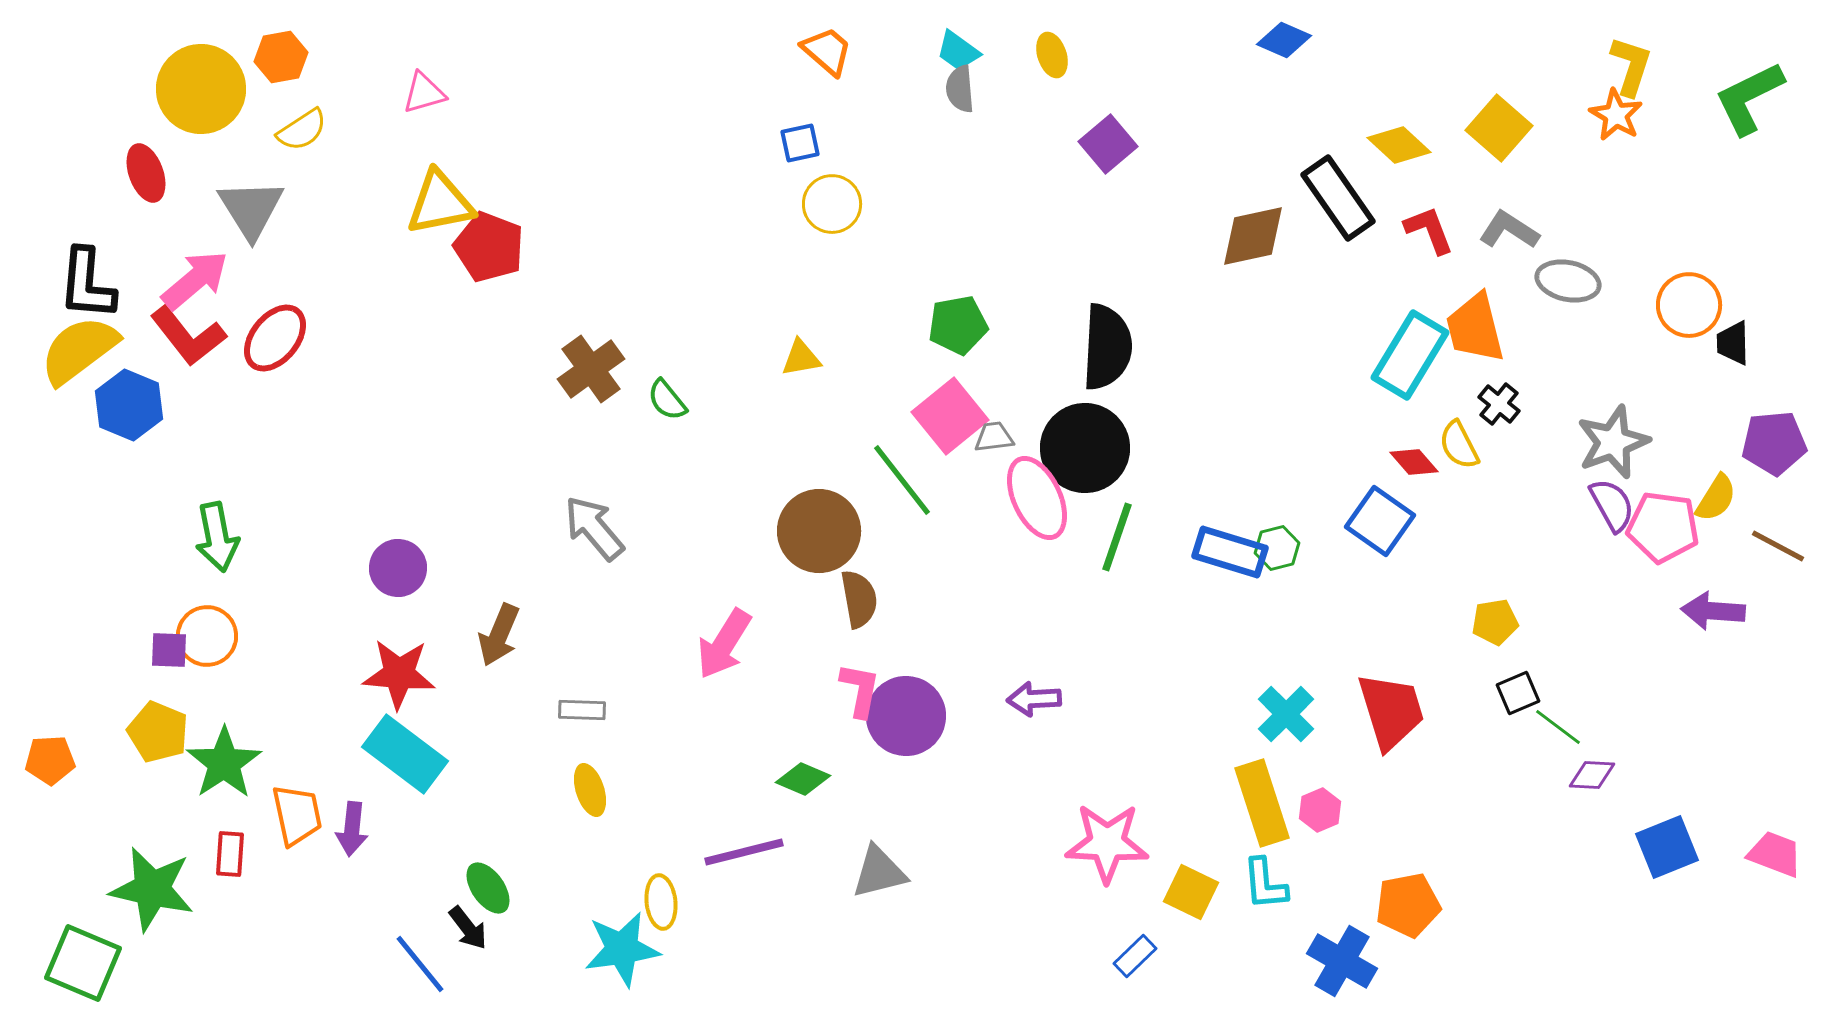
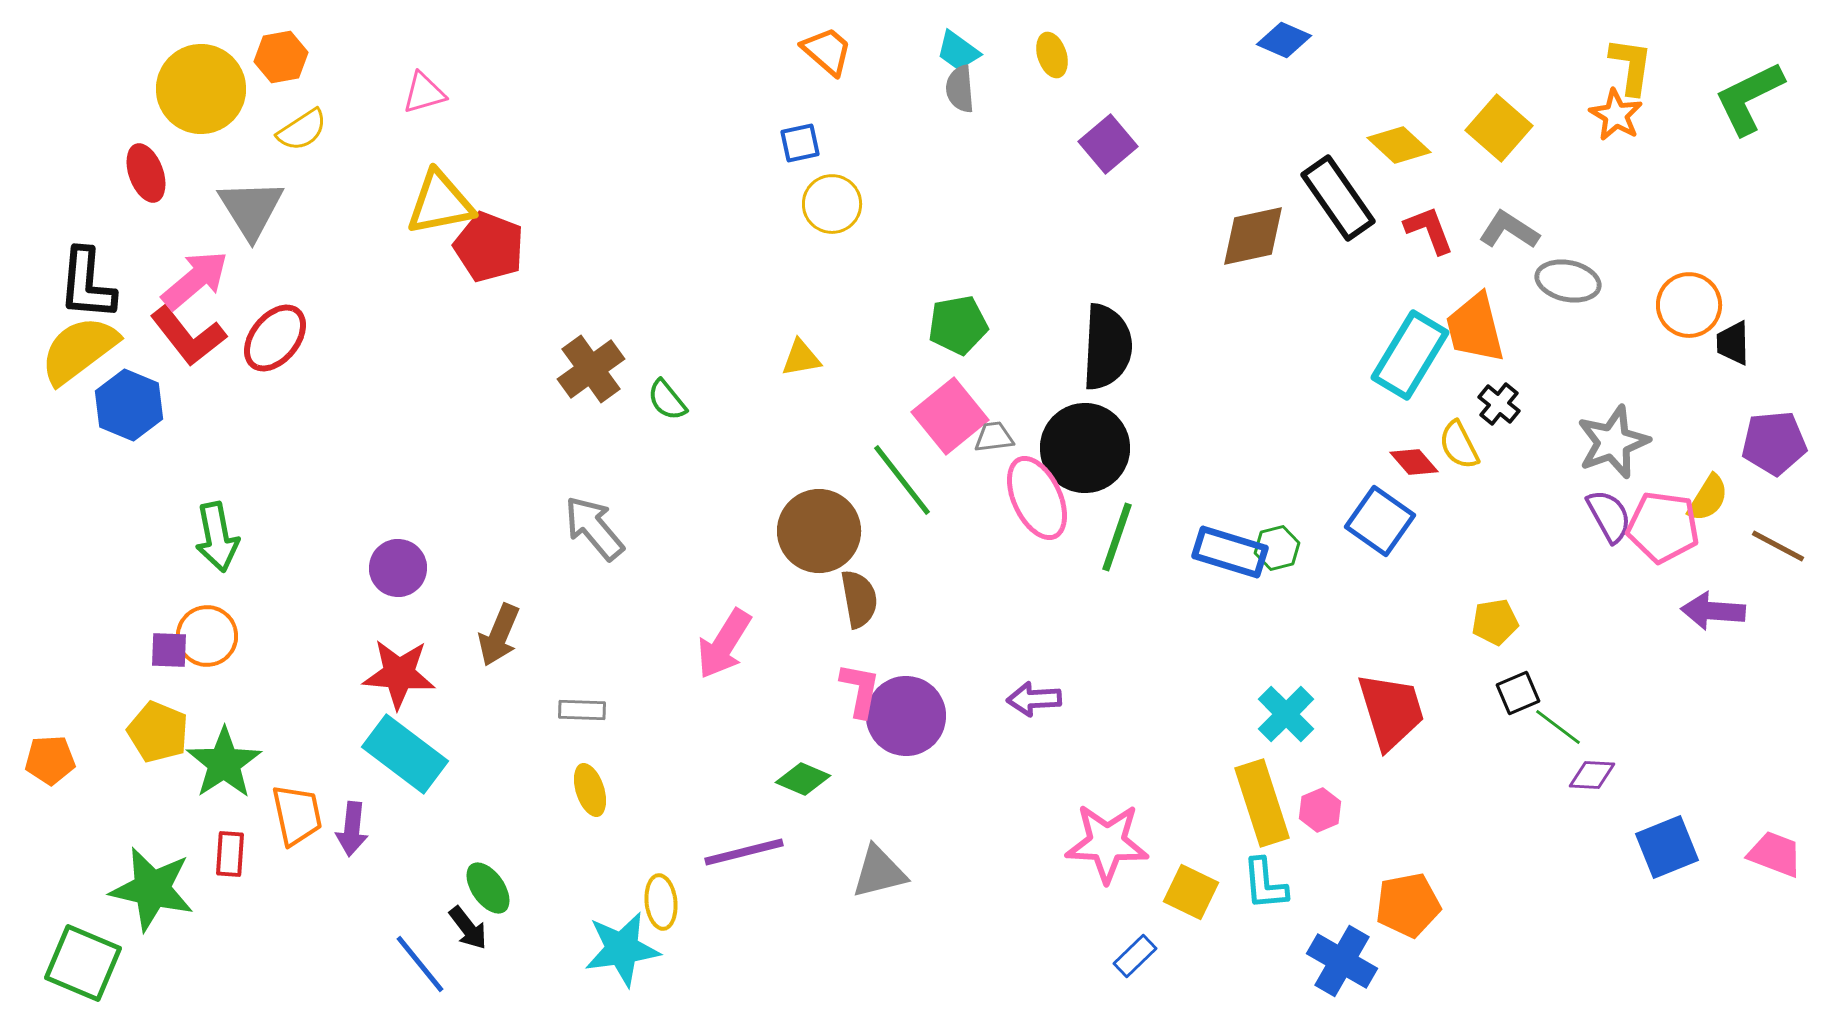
yellow L-shape at (1631, 66): rotated 10 degrees counterclockwise
yellow semicircle at (1716, 498): moved 8 px left
purple semicircle at (1612, 505): moved 3 px left, 11 px down
